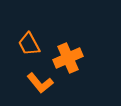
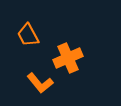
orange trapezoid: moved 1 px left, 9 px up
